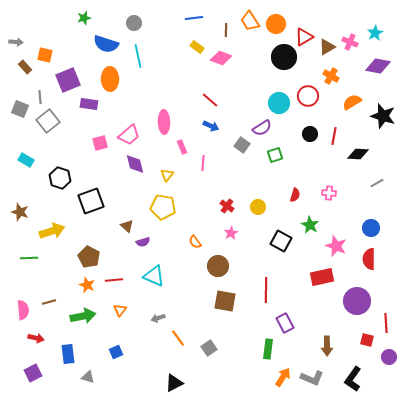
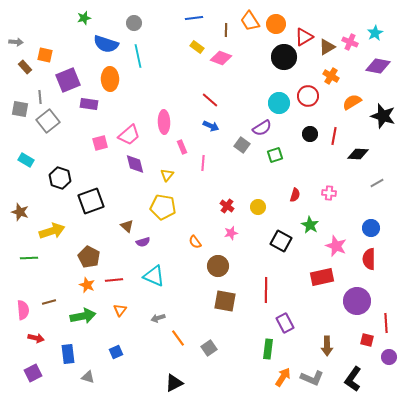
gray square at (20, 109): rotated 12 degrees counterclockwise
pink star at (231, 233): rotated 16 degrees clockwise
